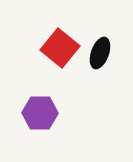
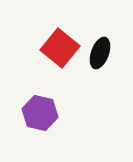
purple hexagon: rotated 12 degrees clockwise
